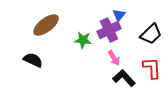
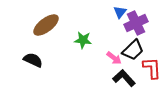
blue triangle: moved 1 px right, 3 px up
purple cross: moved 27 px right, 7 px up
black trapezoid: moved 18 px left, 16 px down
pink arrow: rotated 21 degrees counterclockwise
